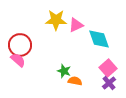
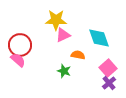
pink triangle: moved 13 px left, 10 px down
cyan diamond: moved 1 px up
orange semicircle: moved 3 px right, 26 px up
